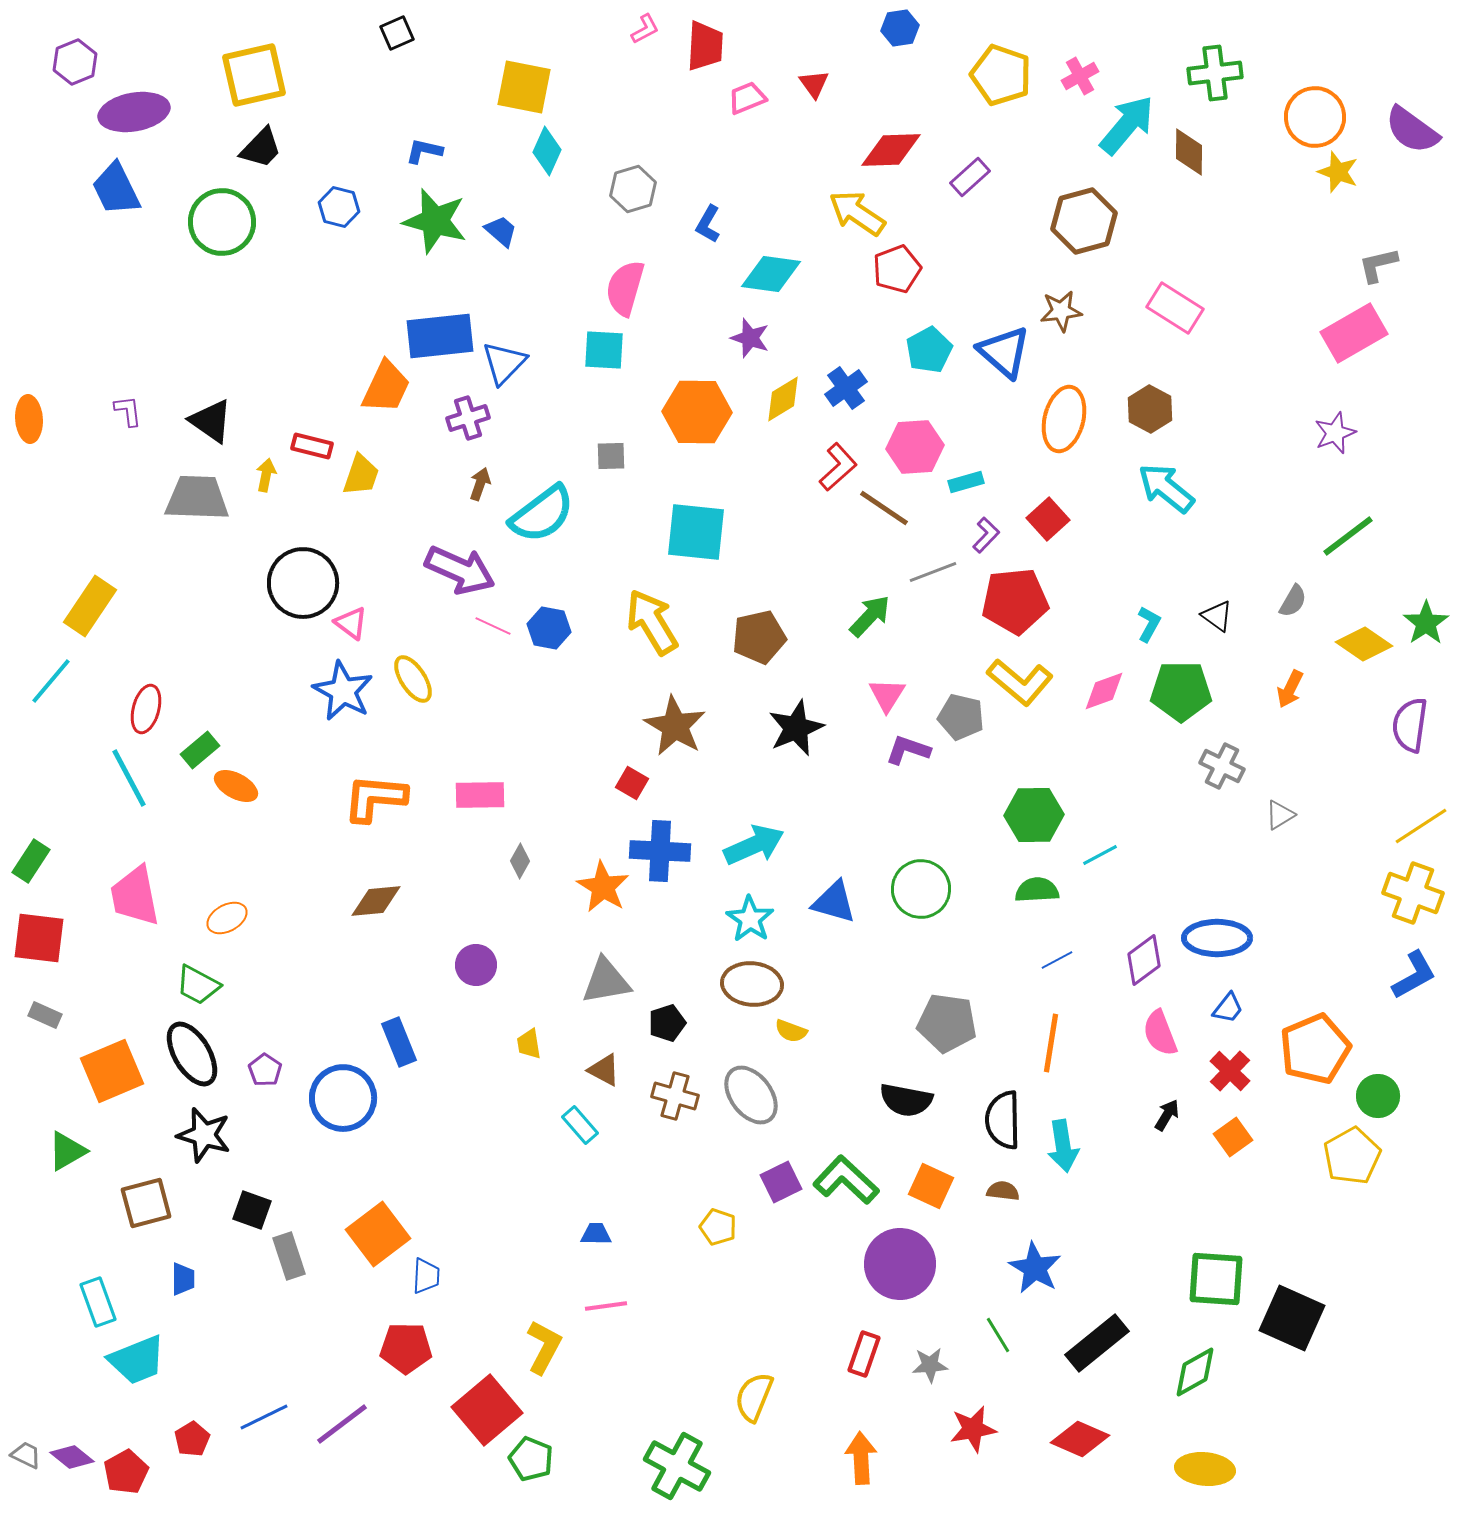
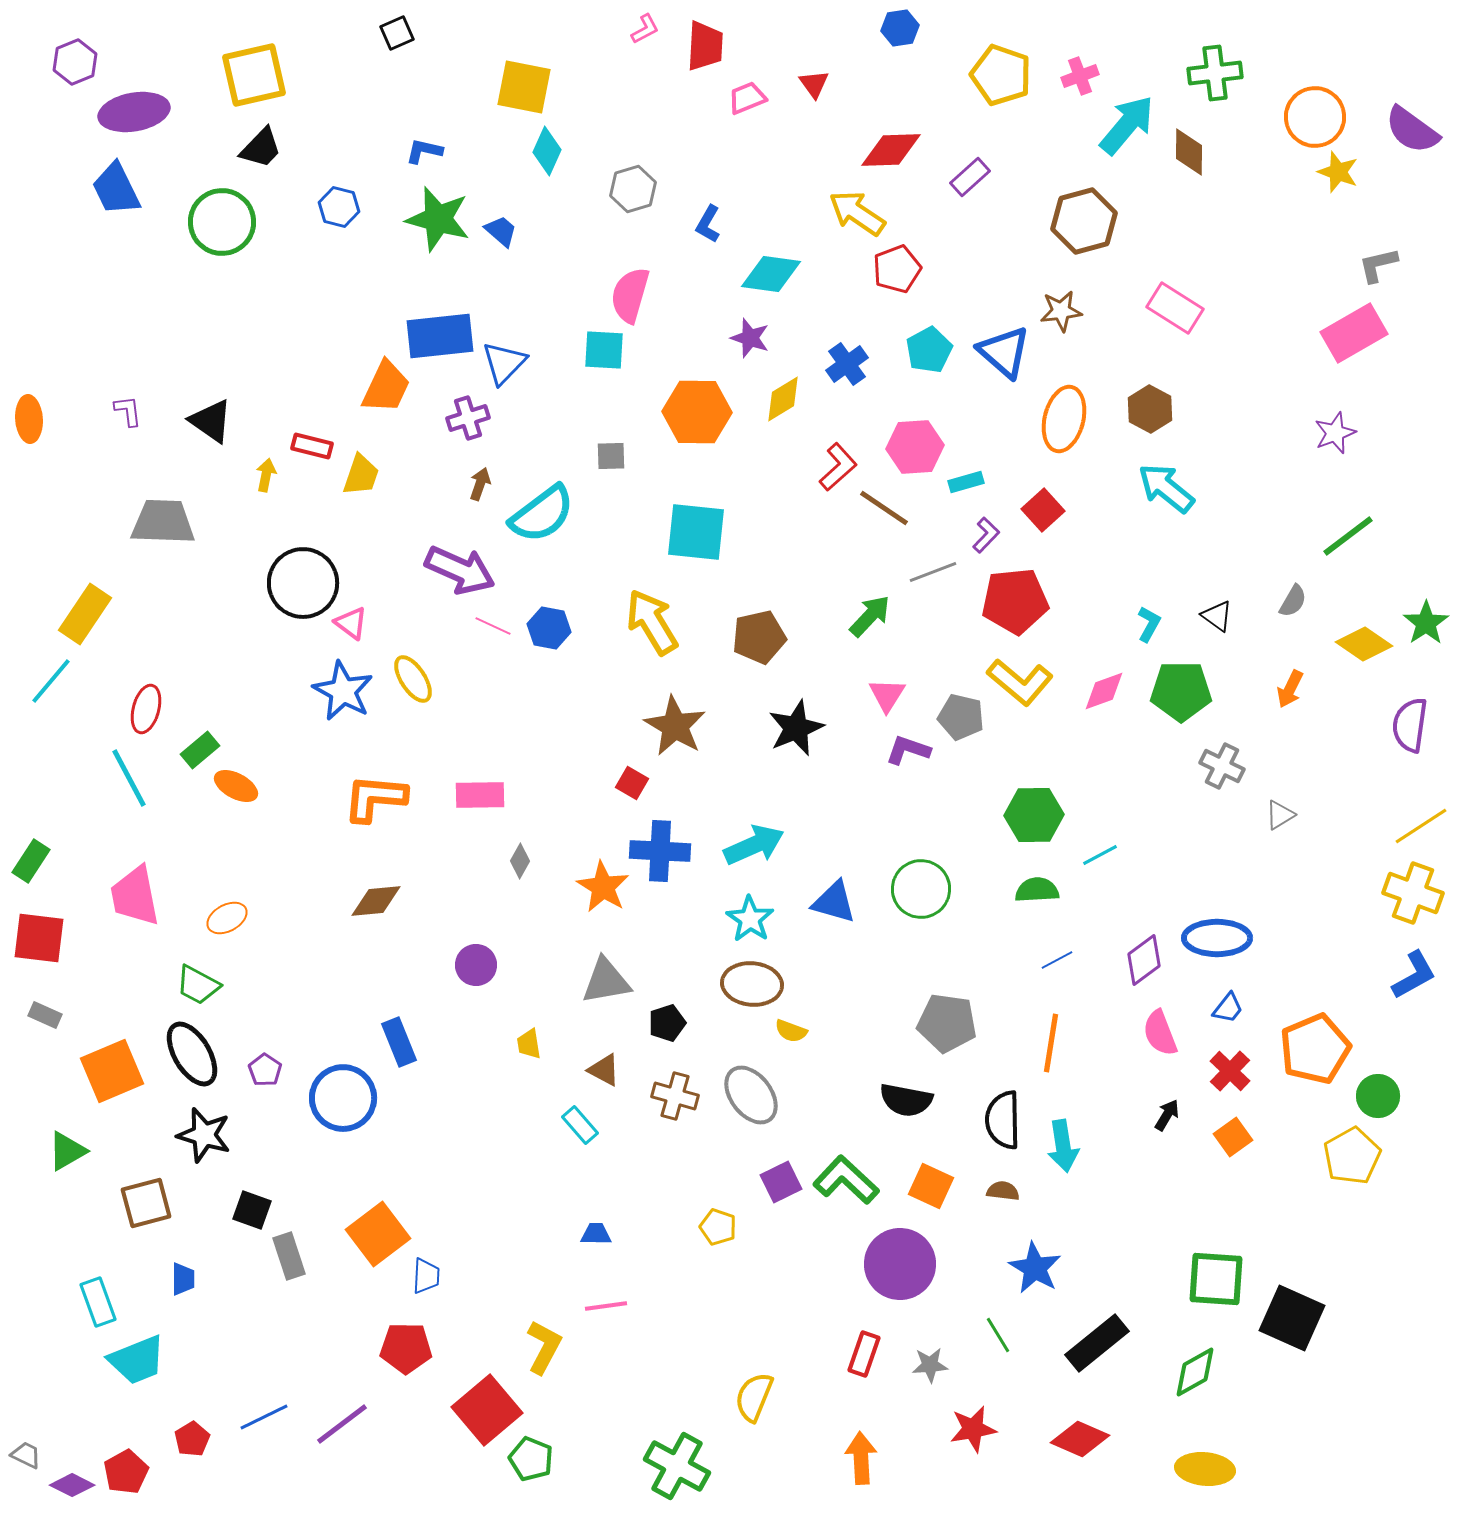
pink cross at (1080, 76): rotated 9 degrees clockwise
green star at (435, 221): moved 3 px right, 2 px up
pink semicircle at (625, 288): moved 5 px right, 7 px down
blue cross at (846, 388): moved 1 px right, 24 px up
gray trapezoid at (197, 498): moved 34 px left, 24 px down
red square at (1048, 519): moved 5 px left, 9 px up
yellow rectangle at (90, 606): moved 5 px left, 8 px down
purple diamond at (72, 1457): moved 28 px down; rotated 12 degrees counterclockwise
